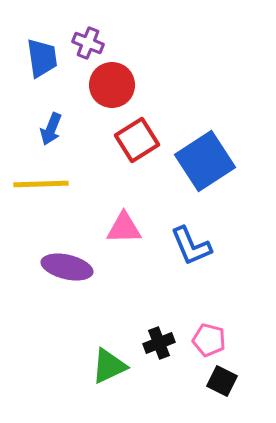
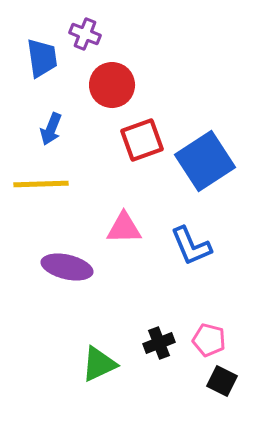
purple cross: moved 3 px left, 9 px up
red square: moved 5 px right; rotated 12 degrees clockwise
green triangle: moved 10 px left, 2 px up
